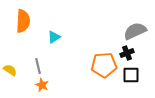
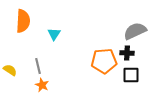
cyan triangle: moved 3 px up; rotated 24 degrees counterclockwise
black cross: rotated 24 degrees clockwise
orange pentagon: moved 4 px up
